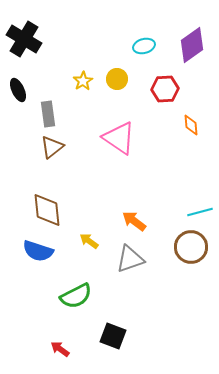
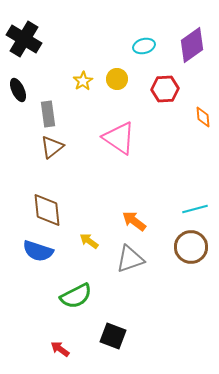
orange diamond: moved 12 px right, 8 px up
cyan line: moved 5 px left, 3 px up
